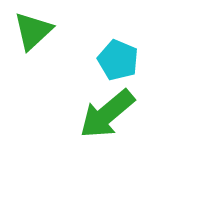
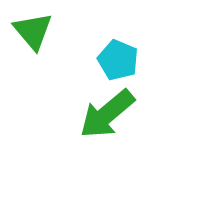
green triangle: rotated 27 degrees counterclockwise
